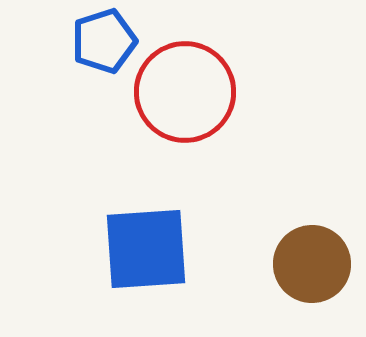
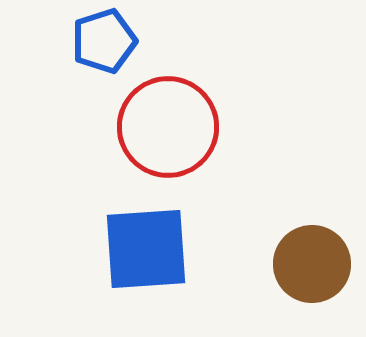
red circle: moved 17 px left, 35 px down
